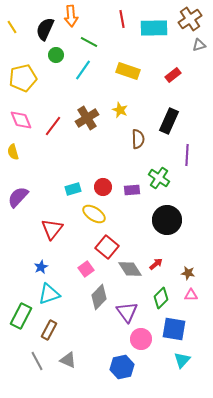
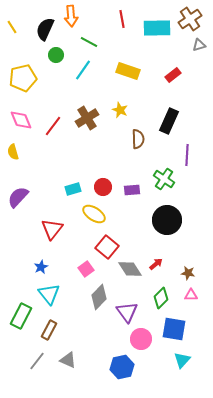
cyan rectangle at (154, 28): moved 3 px right
green cross at (159, 178): moved 5 px right, 1 px down
cyan triangle at (49, 294): rotated 50 degrees counterclockwise
gray line at (37, 361): rotated 66 degrees clockwise
